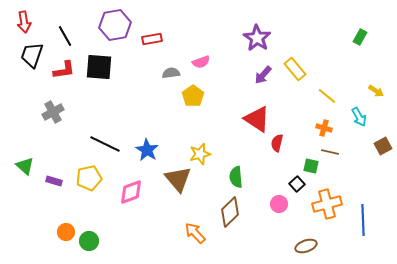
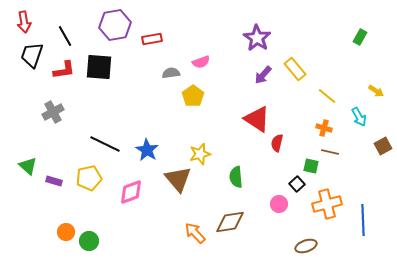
green triangle at (25, 166): moved 3 px right
brown diamond at (230, 212): moved 10 px down; rotated 36 degrees clockwise
